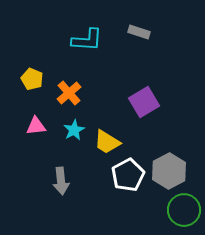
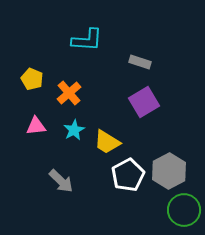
gray rectangle: moved 1 px right, 30 px down
gray arrow: rotated 40 degrees counterclockwise
